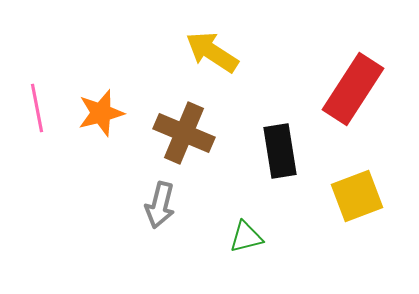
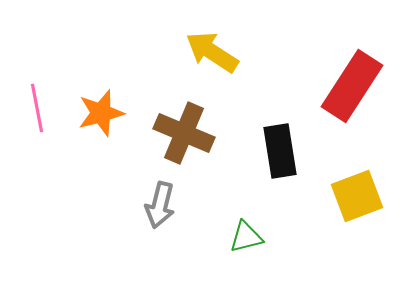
red rectangle: moved 1 px left, 3 px up
